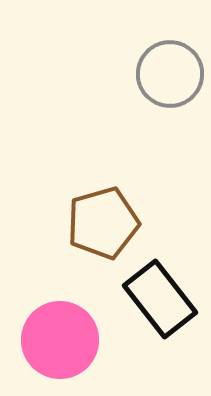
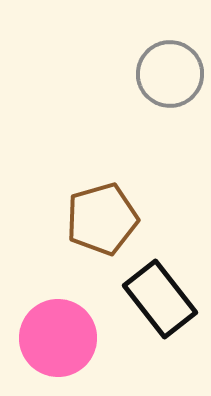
brown pentagon: moved 1 px left, 4 px up
pink circle: moved 2 px left, 2 px up
